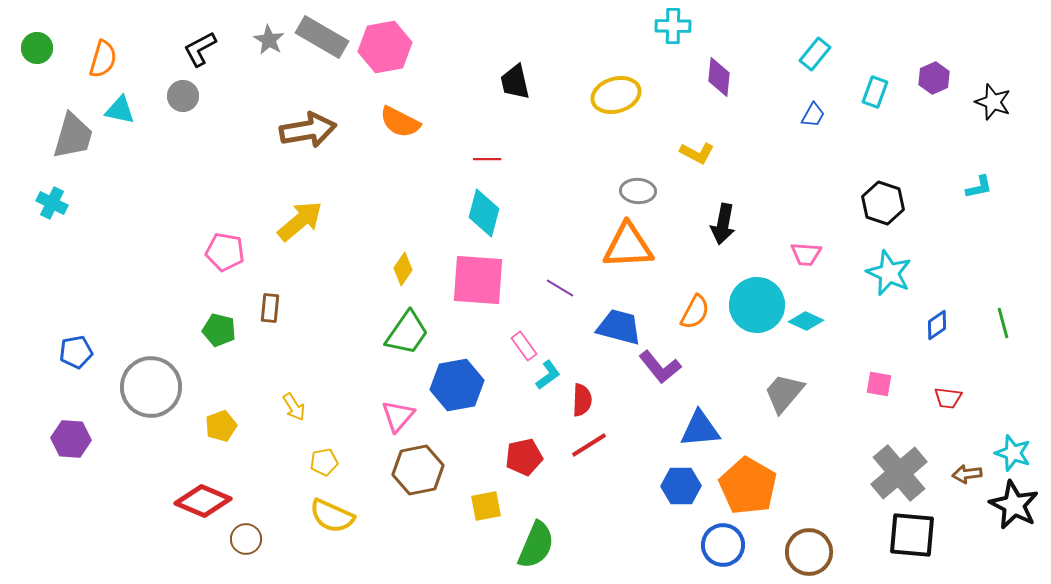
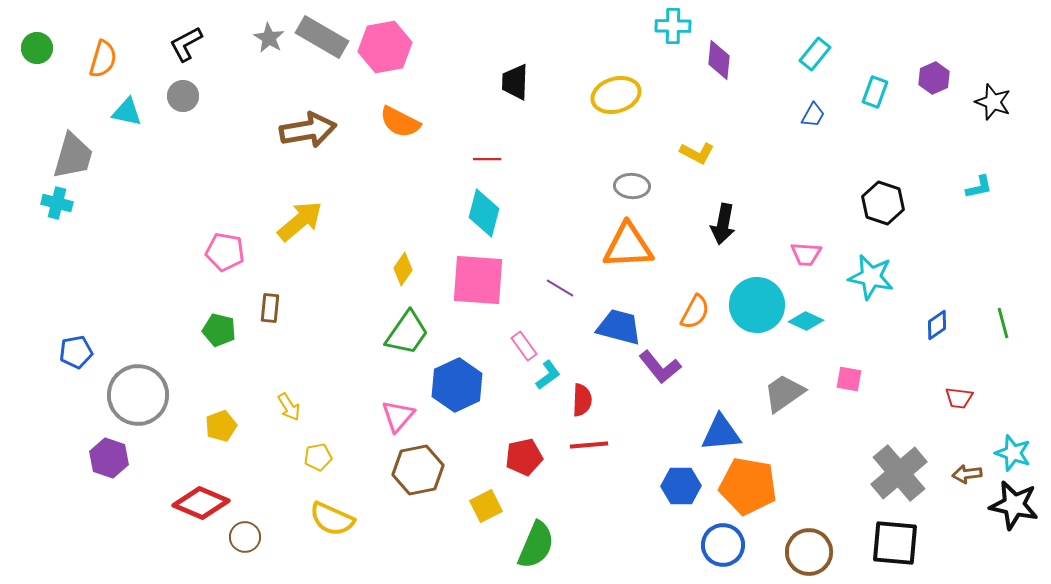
gray star at (269, 40): moved 2 px up
black L-shape at (200, 49): moved 14 px left, 5 px up
purple diamond at (719, 77): moved 17 px up
black trapezoid at (515, 82): rotated 15 degrees clockwise
cyan triangle at (120, 110): moved 7 px right, 2 px down
gray trapezoid at (73, 136): moved 20 px down
gray ellipse at (638, 191): moved 6 px left, 5 px up
cyan cross at (52, 203): moved 5 px right; rotated 12 degrees counterclockwise
cyan star at (889, 273): moved 18 px left, 4 px down; rotated 12 degrees counterclockwise
pink square at (879, 384): moved 30 px left, 5 px up
blue hexagon at (457, 385): rotated 15 degrees counterclockwise
gray circle at (151, 387): moved 13 px left, 8 px down
gray trapezoid at (784, 393): rotated 15 degrees clockwise
red trapezoid at (948, 398): moved 11 px right
yellow arrow at (294, 407): moved 5 px left
blue triangle at (700, 429): moved 21 px right, 4 px down
purple hexagon at (71, 439): moved 38 px right, 19 px down; rotated 15 degrees clockwise
red line at (589, 445): rotated 27 degrees clockwise
yellow pentagon at (324, 462): moved 6 px left, 5 px up
orange pentagon at (748, 486): rotated 20 degrees counterclockwise
red diamond at (203, 501): moved 2 px left, 2 px down
black star at (1014, 505): rotated 15 degrees counterclockwise
yellow square at (486, 506): rotated 16 degrees counterclockwise
yellow semicircle at (332, 516): moved 3 px down
black square at (912, 535): moved 17 px left, 8 px down
brown circle at (246, 539): moved 1 px left, 2 px up
